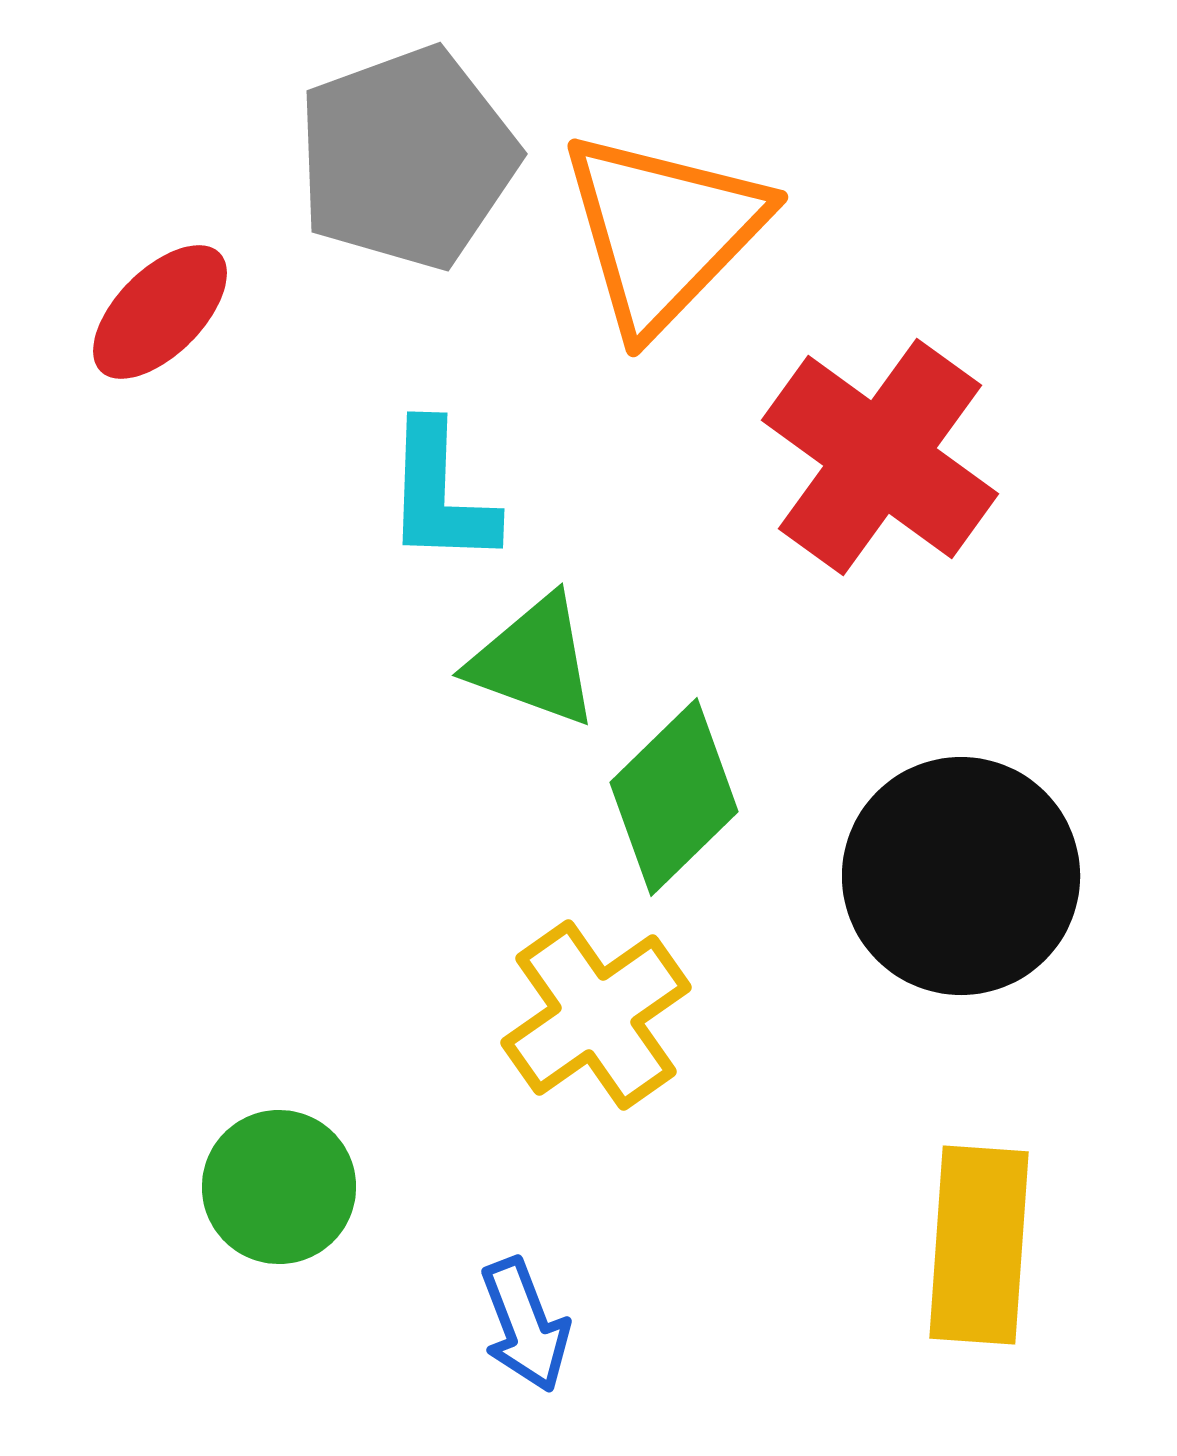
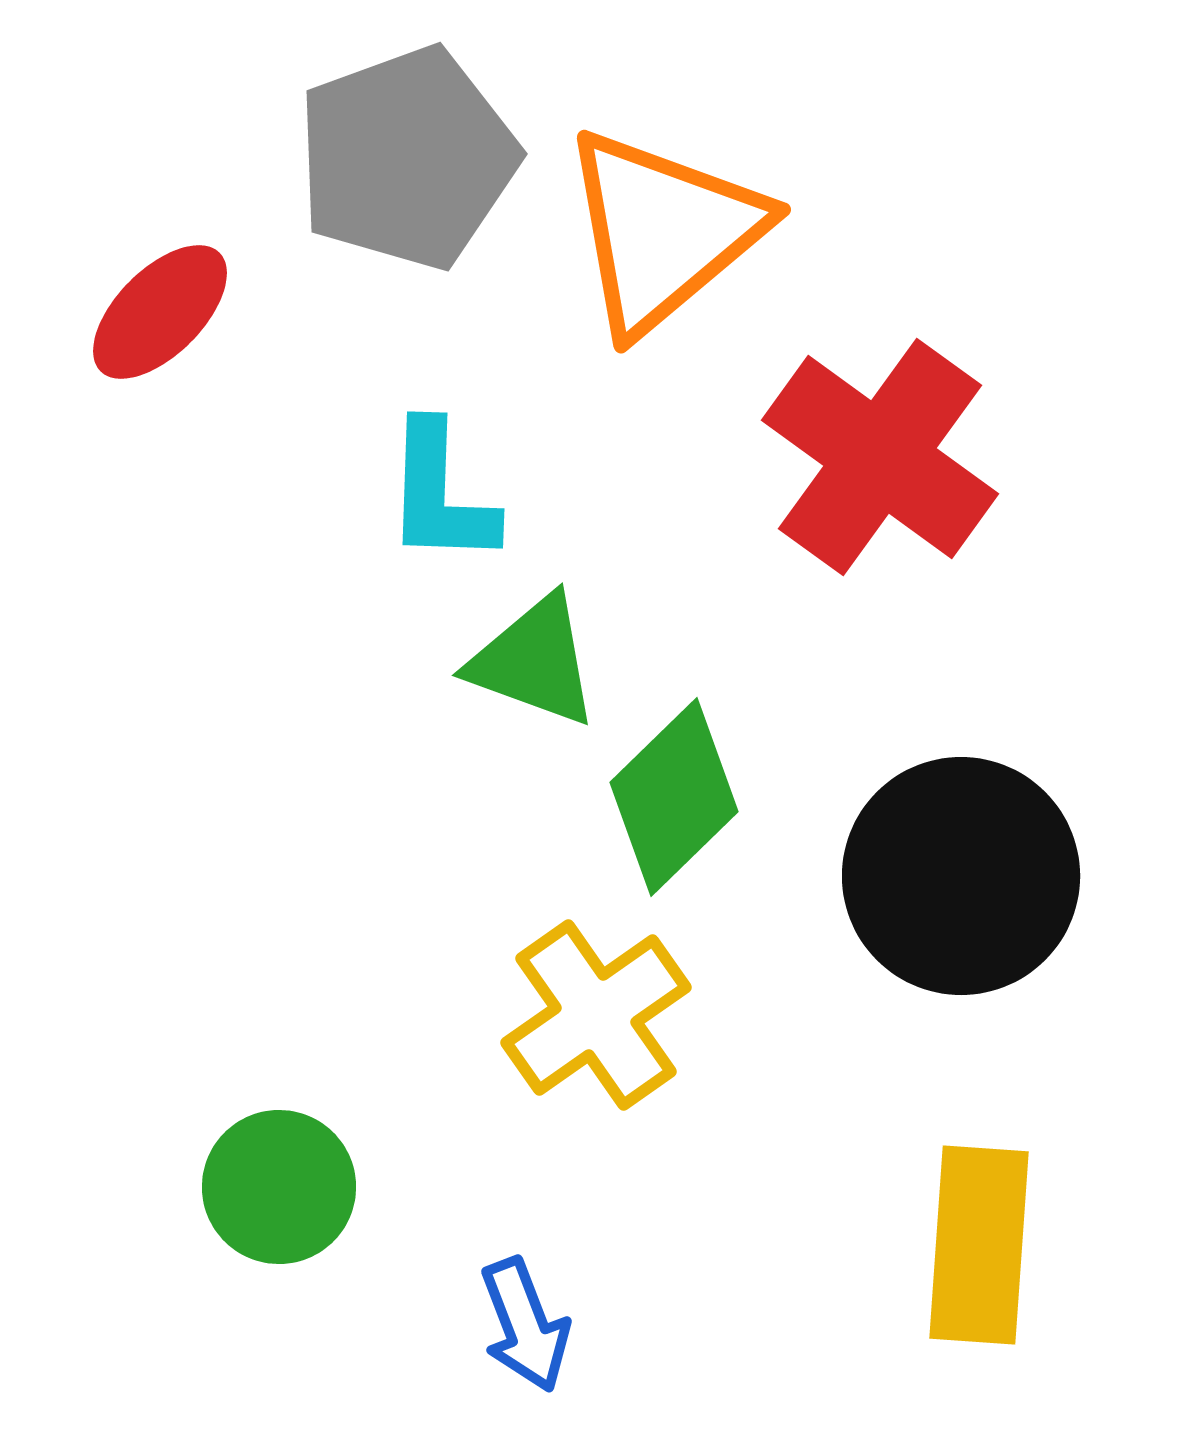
orange triangle: rotated 6 degrees clockwise
